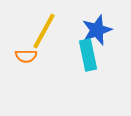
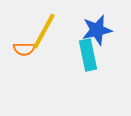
blue star: rotated 8 degrees clockwise
orange semicircle: moved 2 px left, 7 px up
